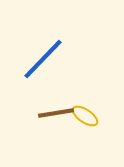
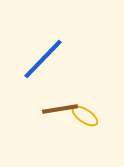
brown line: moved 4 px right, 4 px up
